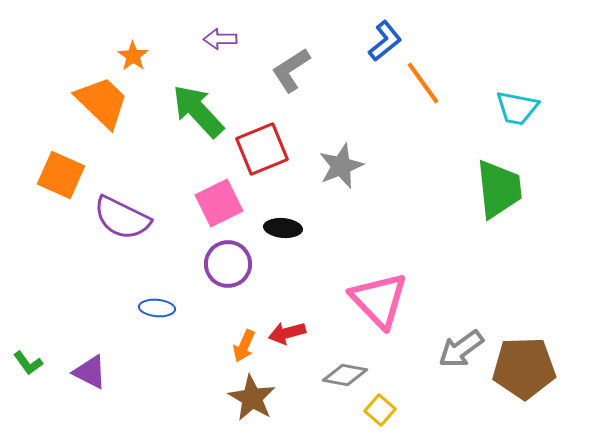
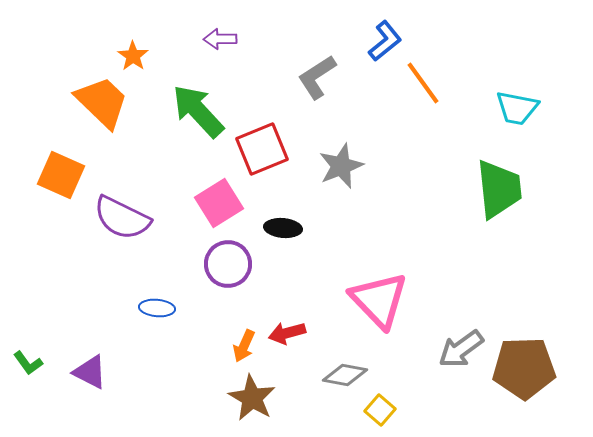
gray L-shape: moved 26 px right, 7 px down
pink square: rotated 6 degrees counterclockwise
